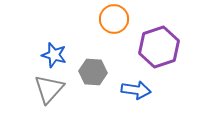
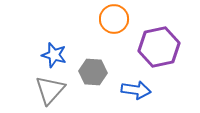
purple hexagon: rotated 6 degrees clockwise
gray triangle: moved 1 px right, 1 px down
